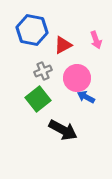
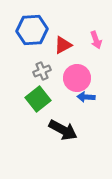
blue hexagon: rotated 16 degrees counterclockwise
gray cross: moved 1 px left
blue arrow: rotated 24 degrees counterclockwise
